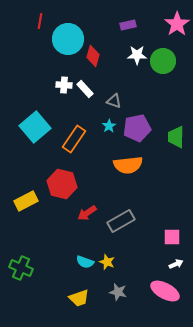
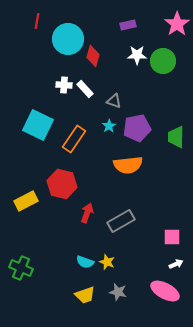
red line: moved 3 px left
cyan square: moved 3 px right, 2 px up; rotated 24 degrees counterclockwise
red arrow: rotated 144 degrees clockwise
yellow trapezoid: moved 6 px right, 3 px up
